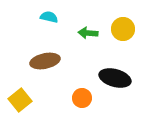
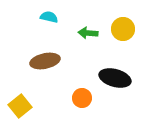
yellow square: moved 6 px down
